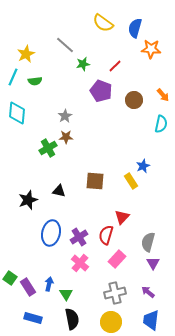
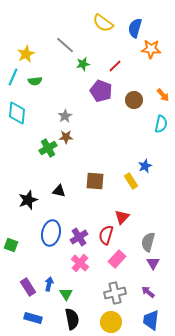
blue star: moved 2 px right
green square: moved 1 px right, 33 px up; rotated 16 degrees counterclockwise
